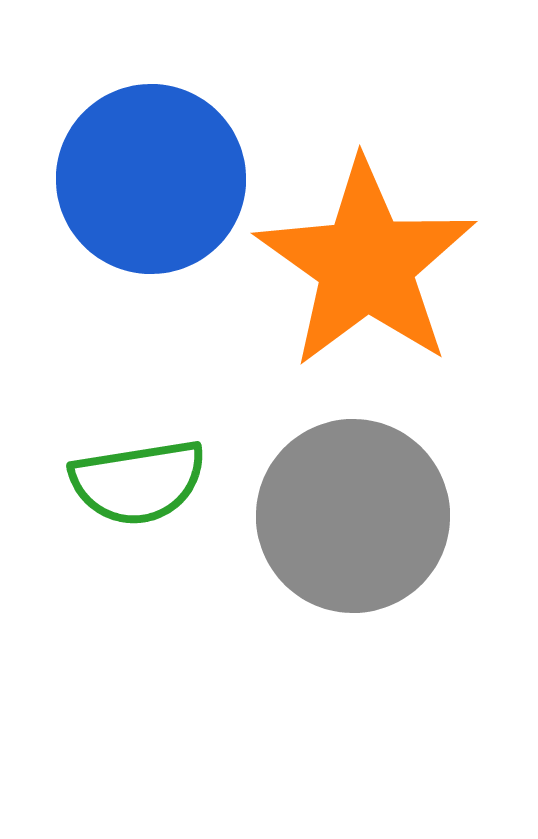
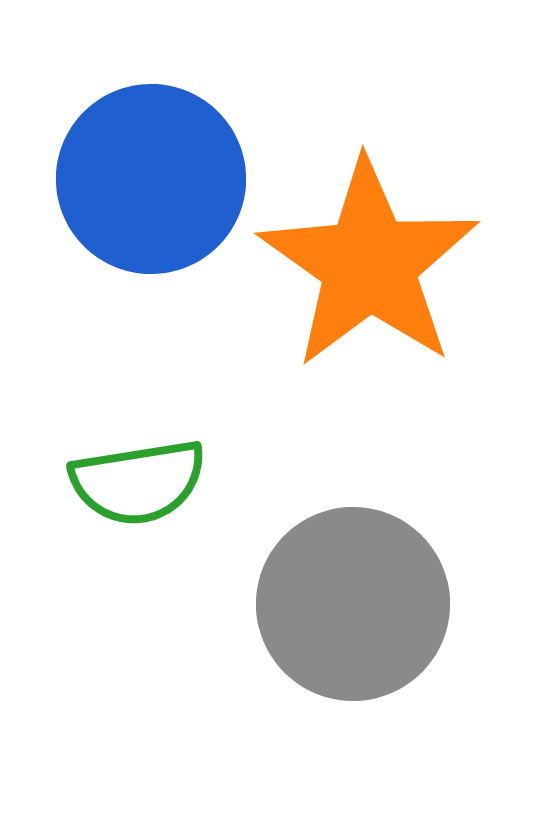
orange star: moved 3 px right
gray circle: moved 88 px down
